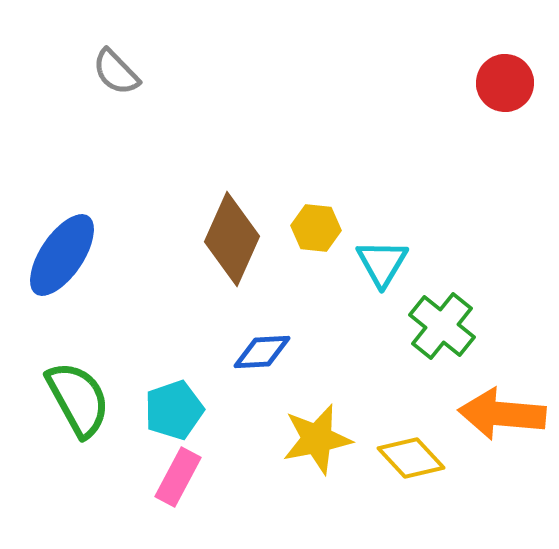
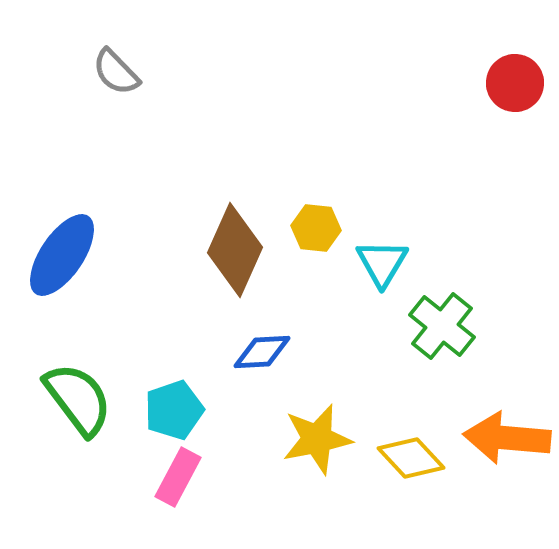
red circle: moved 10 px right
brown diamond: moved 3 px right, 11 px down
green semicircle: rotated 8 degrees counterclockwise
orange arrow: moved 5 px right, 24 px down
